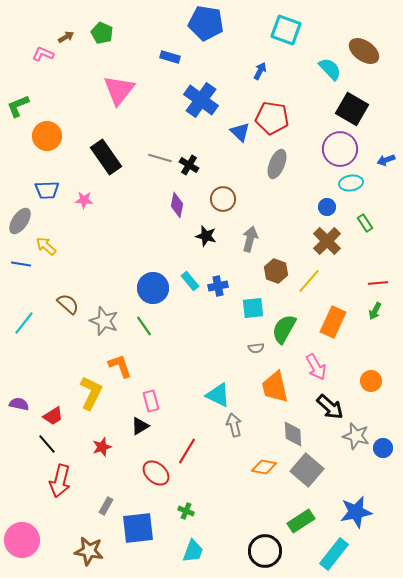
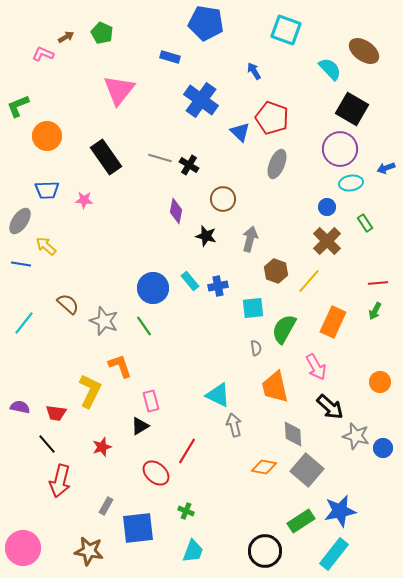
blue arrow at (260, 71): moved 6 px left; rotated 60 degrees counterclockwise
red pentagon at (272, 118): rotated 12 degrees clockwise
blue arrow at (386, 160): moved 8 px down
purple diamond at (177, 205): moved 1 px left, 6 px down
gray semicircle at (256, 348): rotated 91 degrees counterclockwise
orange circle at (371, 381): moved 9 px right, 1 px down
yellow L-shape at (91, 393): moved 1 px left, 2 px up
purple semicircle at (19, 404): moved 1 px right, 3 px down
red trapezoid at (53, 416): moved 3 px right, 3 px up; rotated 40 degrees clockwise
blue star at (356, 512): moved 16 px left, 1 px up
pink circle at (22, 540): moved 1 px right, 8 px down
